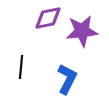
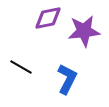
purple star: moved 2 px right
black line: rotated 65 degrees counterclockwise
